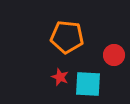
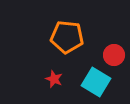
red star: moved 6 px left, 2 px down
cyan square: moved 8 px right, 2 px up; rotated 28 degrees clockwise
